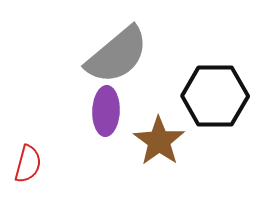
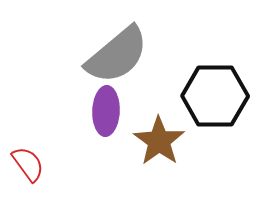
red semicircle: rotated 51 degrees counterclockwise
